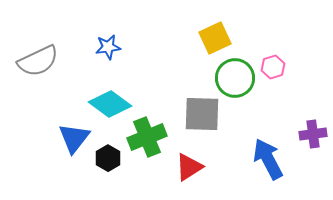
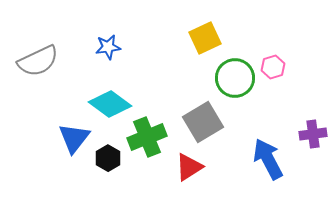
yellow square: moved 10 px left
gray square: moved 1 px right, 8 px down; rotated 33 degrees counterclockwise
